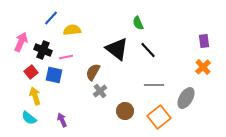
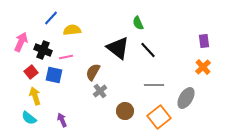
black triangle: moved 1 px right, 1 px up
